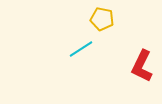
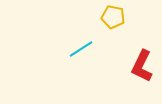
yellow pentagon: moved 11 px right, 2 px up
